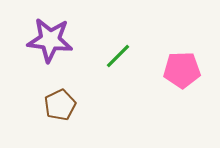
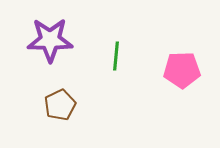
purple star: rotated 6 degrees counterclockwise
green line: moved 2 px left; rotated 40 degrees counterclockwise
